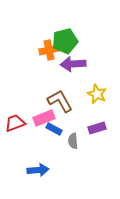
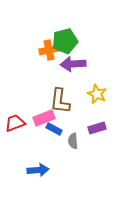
brown L-shape: rotated 144 degrees counterclockwise
